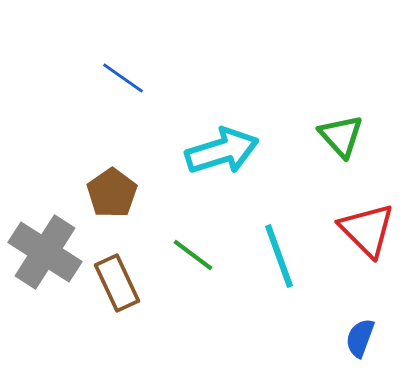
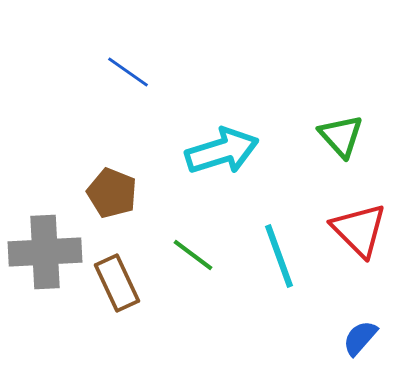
blue line: moved 5 px right, 6 px up
brown pentagon: rotated 15 degrees counterclockwise
red triangle: moved 8 px left
gray cross: rotated 36 degrees counterclockwise
blue semicircle: rotated 21 degrees clockwise
